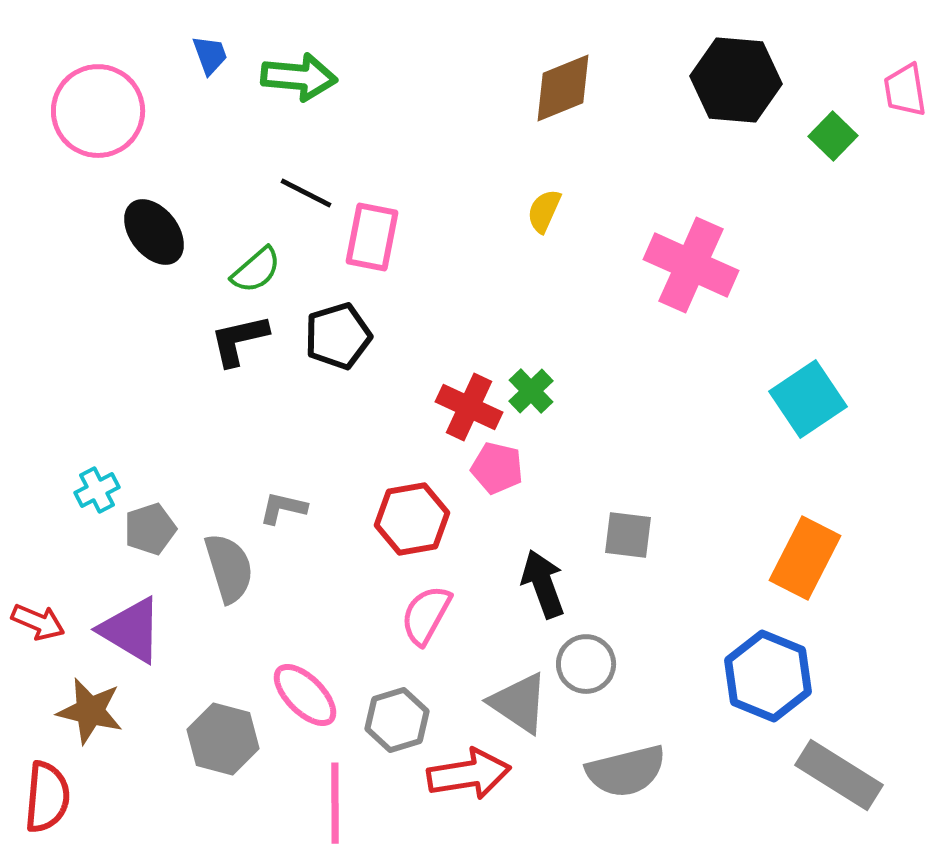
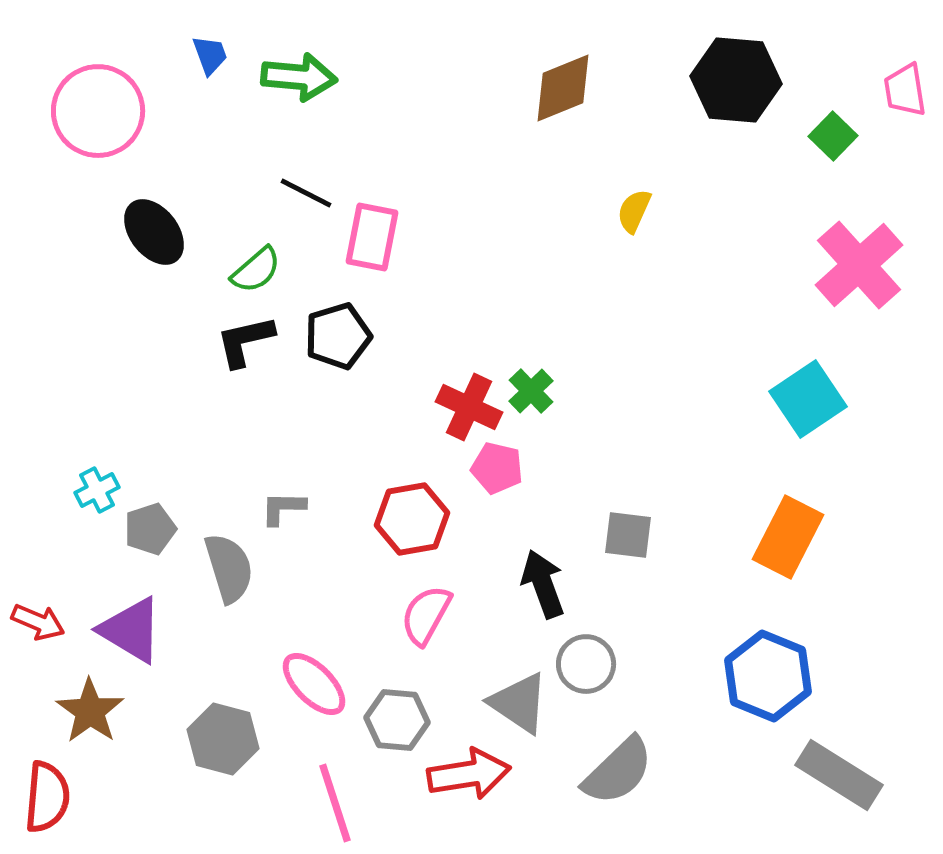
yellow semicircle at (544, 211): moved 90 px right
pink cross at (691, 265): moved 168 px right; rotated 24 degrees clockwise
black L-shape at (239, 340): moved 6 px right, 1 px down
gray L-shape at (283, 508): rotated 12 degrees counterclockwise
orange rectangle at (805, 558): moved 17 px left, 21 px up
pink ellipse at (305, 695): moved 9 px right, 11 px up
brown star at (90, 711): rotated 22 degrees clockwise
gray hexagon at (397, 720): rotated 22 degrees clockwise
gray semicircle at (626, 771): moved 8 px left; rotated 30 degrees counterclockwise
pink line at (335, 803): rotated 18 degrees counterclockwise
